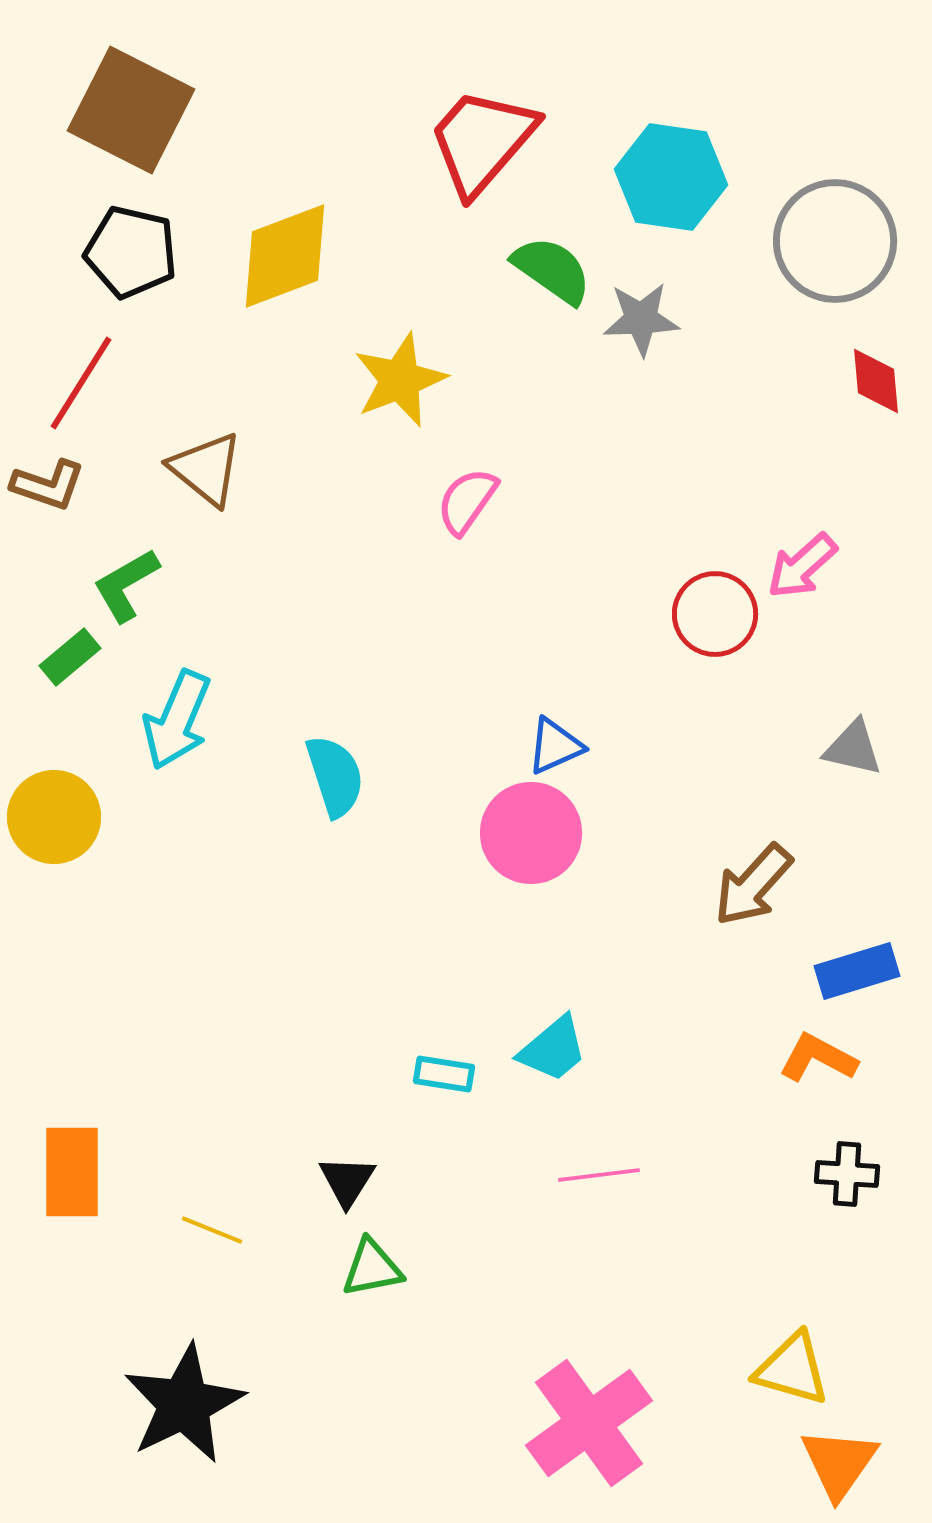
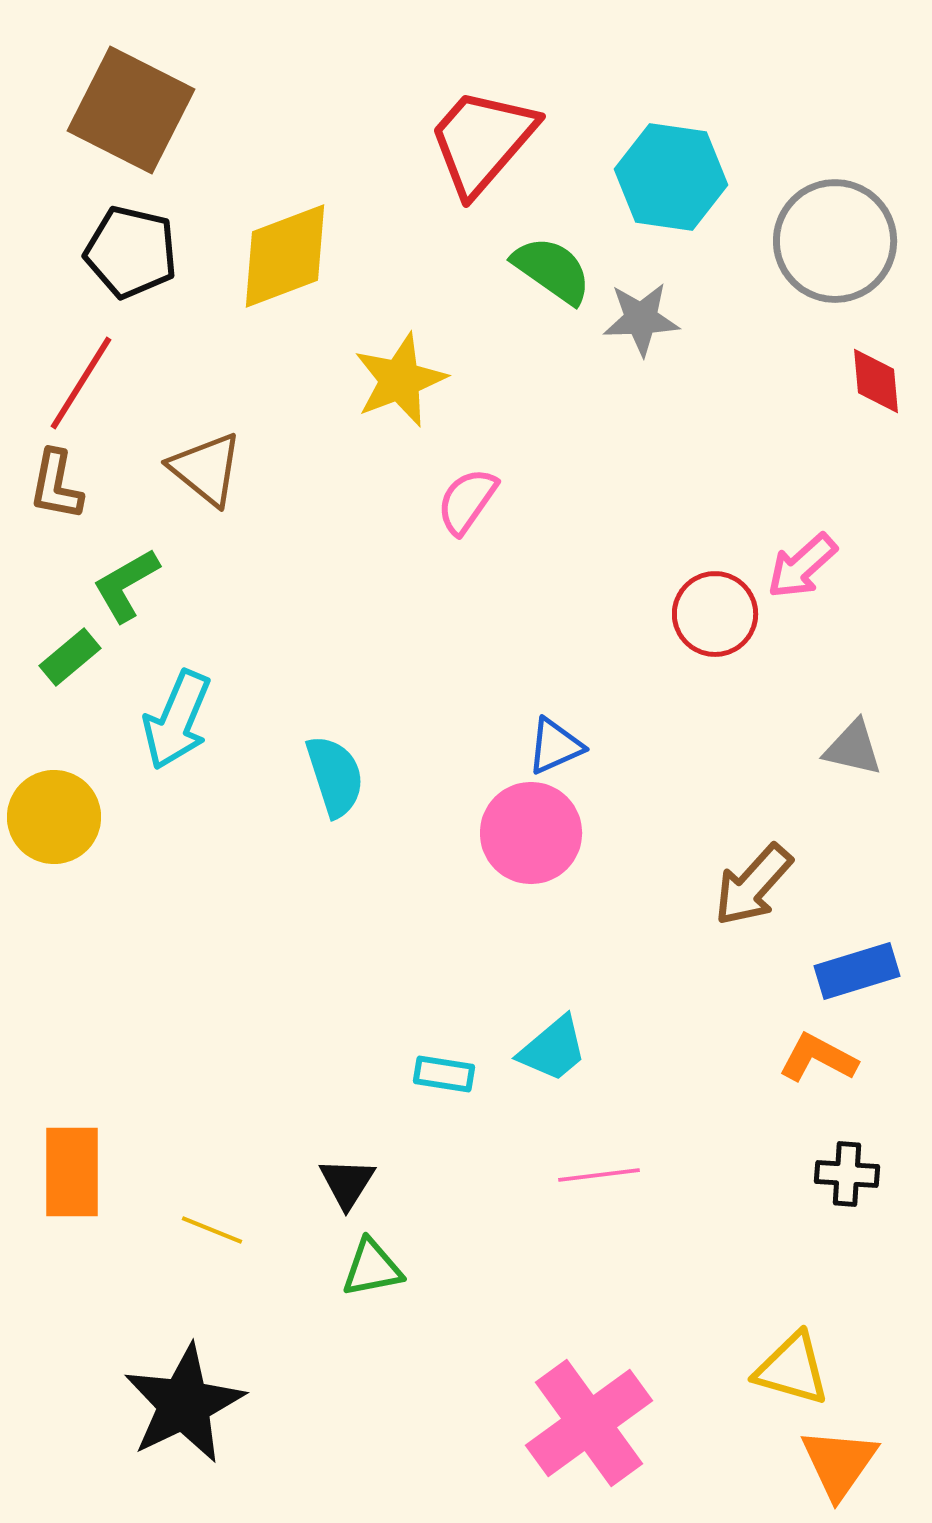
brown L-shape: moved 8 px right; rotated 82 degrees clockwise
black triangle: moved 2 px down
